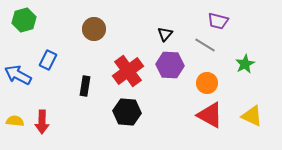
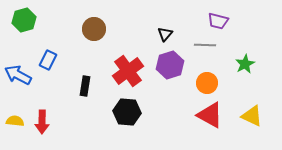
gray line: rotated 30 degrees counterclockwise
purple hexagon: rotated 20 degrees counterclockwise
